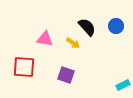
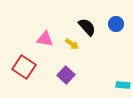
blue circle: moved 2 px up
yellow arrow: moved 1 px left, 1 px down
red square: rotated 30 degrees clockwise
purple square: rotated 24 degrees clockwise
cyan rectangle: rotated 32 degrees clockwise
